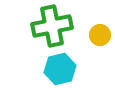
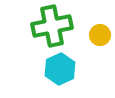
cyan hexagon: rotated 12 degrees counterclockwise
